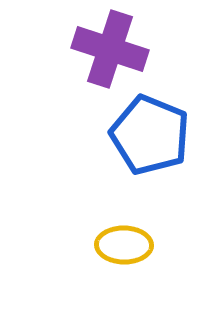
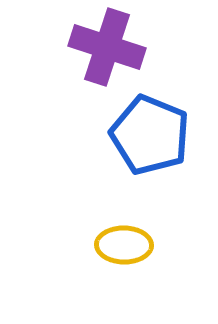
purple cross: moved 3 px left, 2 px up
